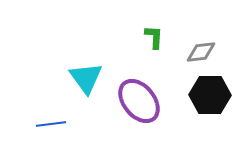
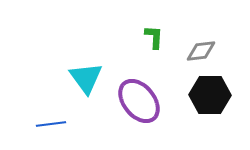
gray diamond: moved 1 px up
